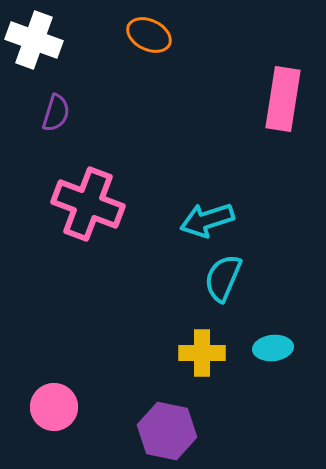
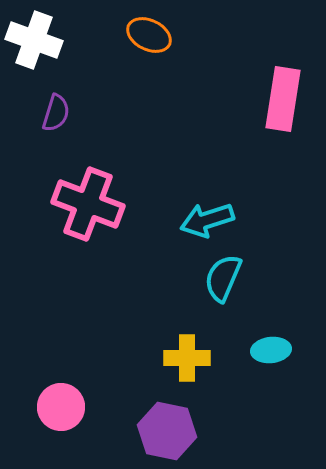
cyan ellipse: moved 2 px left, 2 px down
yellow cross: moved 15 px left, 5 px down
pink circle: moved 7 px right
